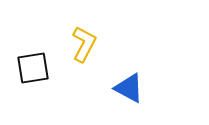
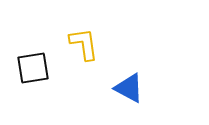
yellow L-shape: rotated 36 degrees counterclockwise
